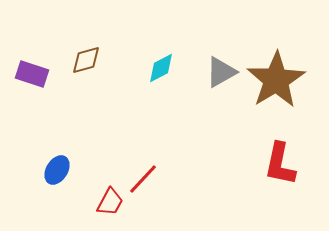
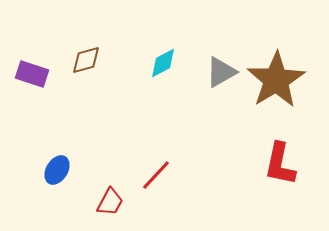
cyan diamond: moved 2 px right, 5 px up
red line: moved 13 px right, 4 px up
